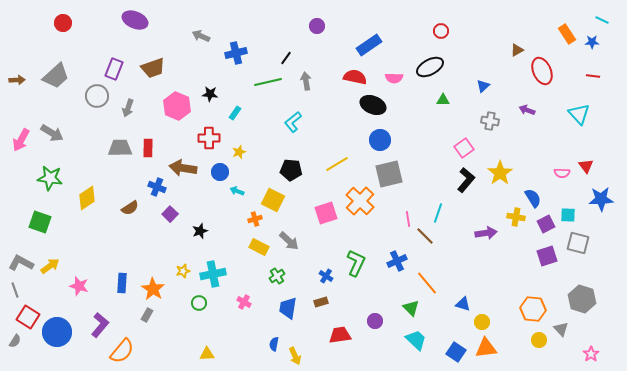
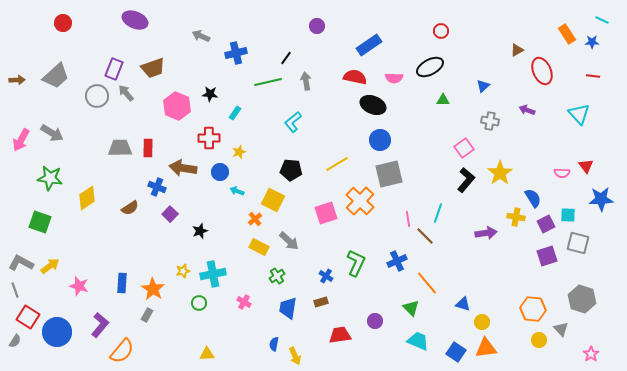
gray arrow at (128, 108): moved 2 px left, 15 px up; rotated 120 degrees clockwise
orange cross at (255, 219): rotated 24 degrees counterclockwise
cyan trapezoid at (416, 340): moved 2 px right, 1 px down; rotated 20 degrees counterclockwise
